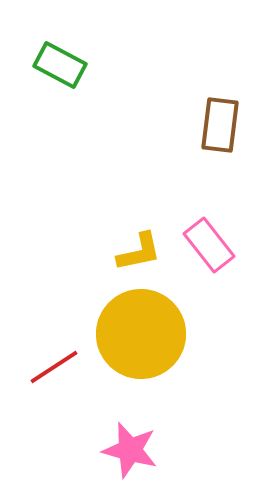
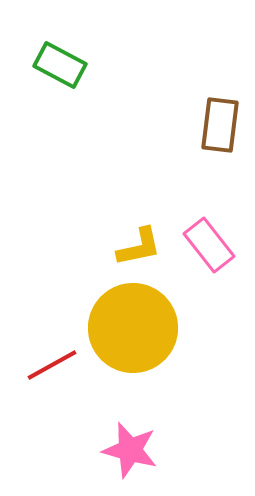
yellow L-shape: moved 5 px up
yellow circle: moved 8 px left, 6 px up
red line: moved 2 px left, 2 px up; rotated 4 degrees clockwise
